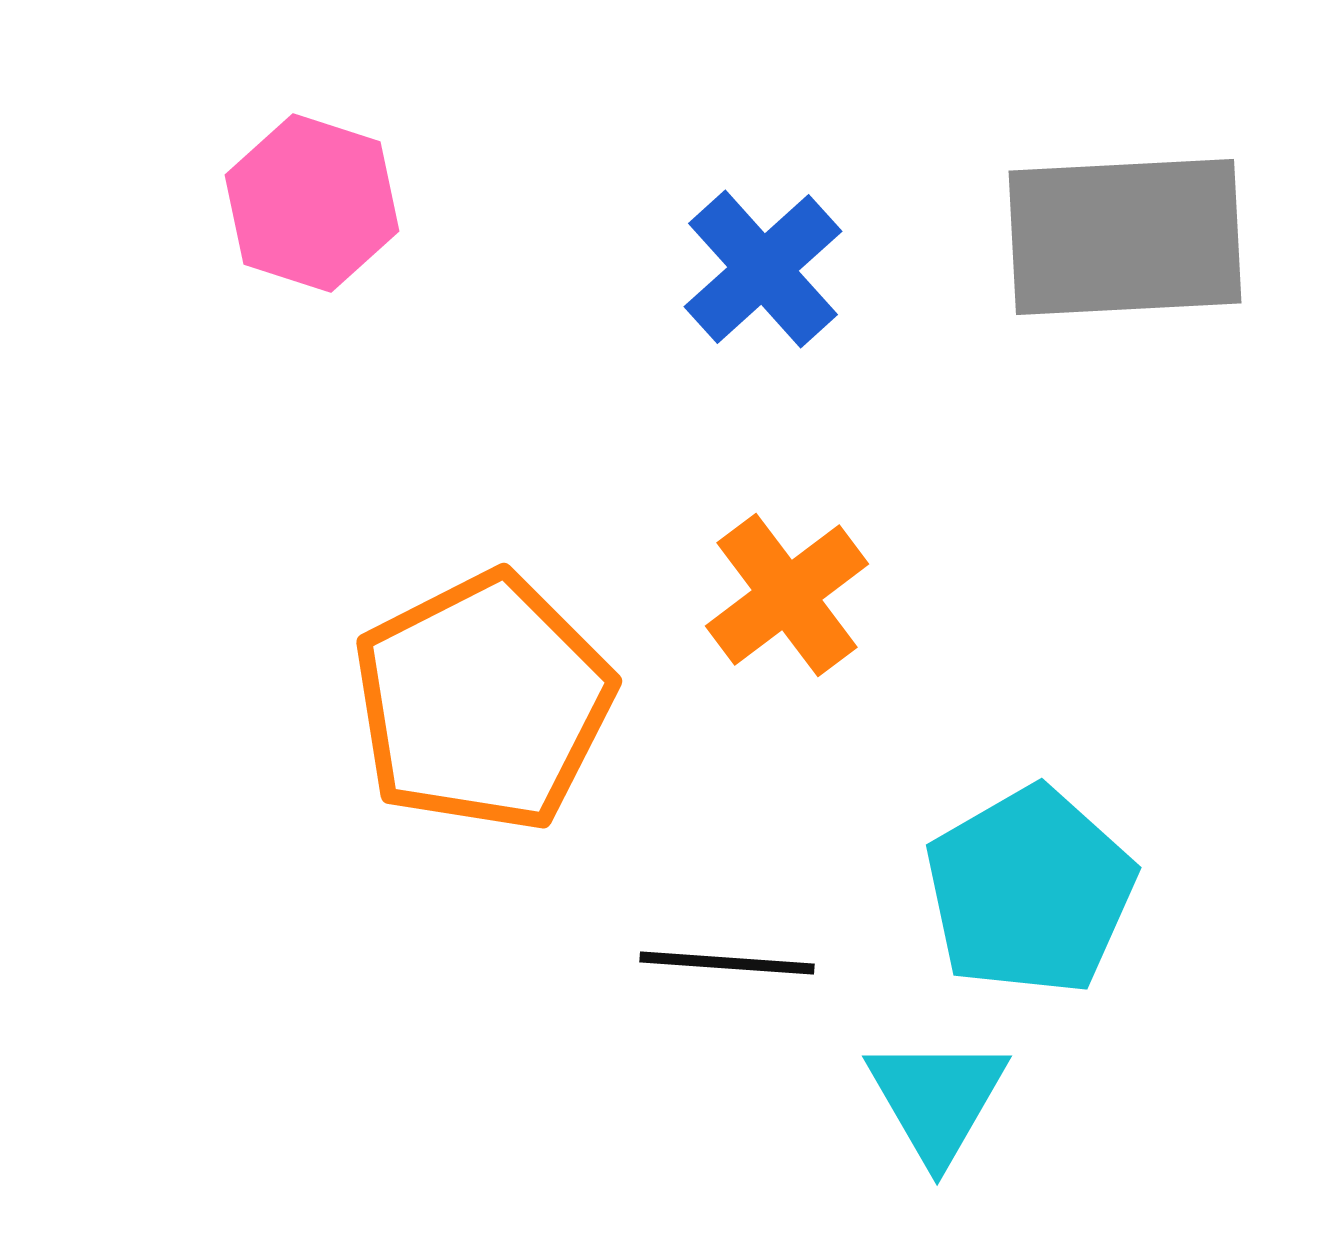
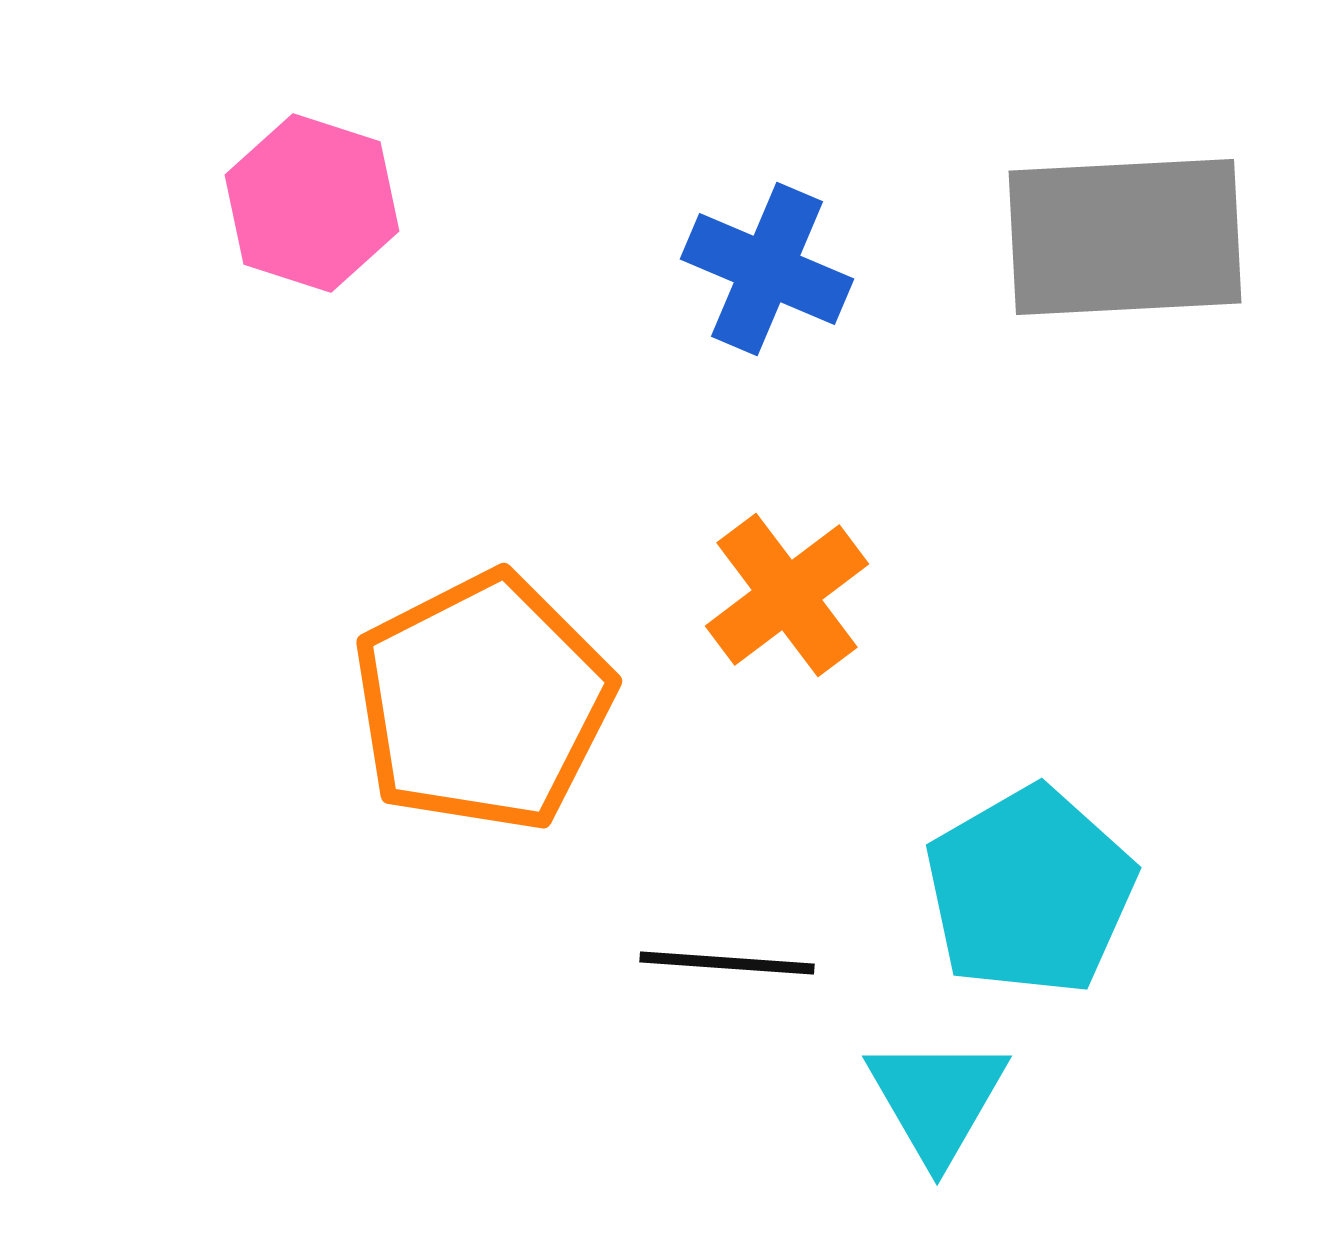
blue cross: moved 4 px right; rotated 25 degrees counterclockwise
